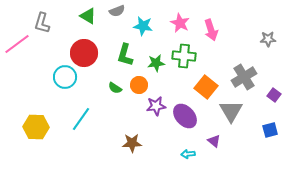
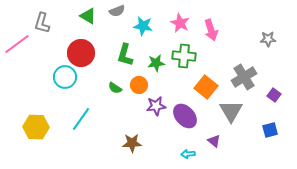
red circle: moved 3 px left
